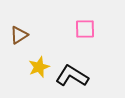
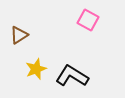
pink square: moved 3 px right, 9 px up; rotated 30 degrees clockwise
yellow star: moved 3 px left, 2 px down
